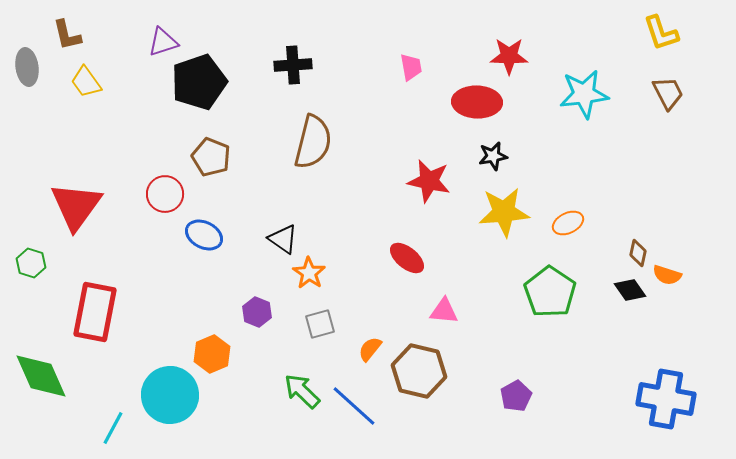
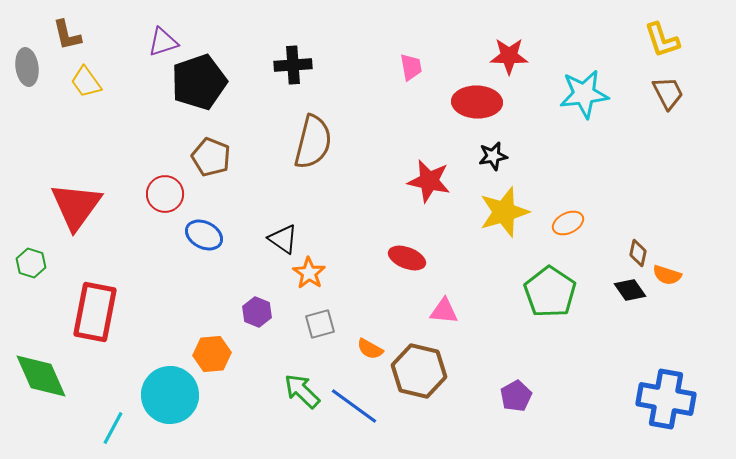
yellow L-shape at (661, 33): moved 1 px right, 7 px down
yellow star at (504, 212): rotated 12 degrees counterclockwise
red ellipse at (407, 258): rotated 18 degrees counterclockwise
orange semicircle at (370, 349): rotated 100 degrees counterclockwise
orange hexagon at (212, 354): rotated 18 degrees clockwise
blue line at (354, 406): rotated 6 degrees counterclockwise
